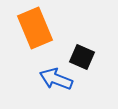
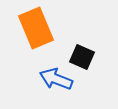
orange rectangle: moved 1 px right
